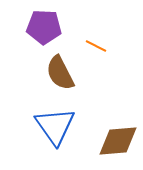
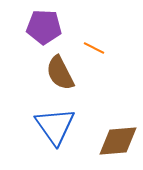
orange line: moved 2 px left, 2 px down
